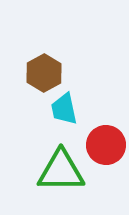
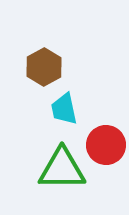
brown hexagon: moved 6 px up
green triangle: moved 1 px right, 2 px up
